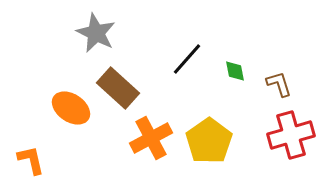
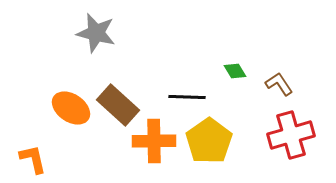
gray star: rotated 12 degrees counterclockwise
black line: moved 38 px down; rotated 51 degrees clockwise
green diamond: rotated 20 degrees counterclockwise
brown L-shape: rotated 16 degrees counterclockwise
brown rectangle: moved 17 px down
orange cross: moved 3 px right, 3 px down; rotated 27 degrees clockwise
orange L-shape: moved 2 px right, 1 px up
